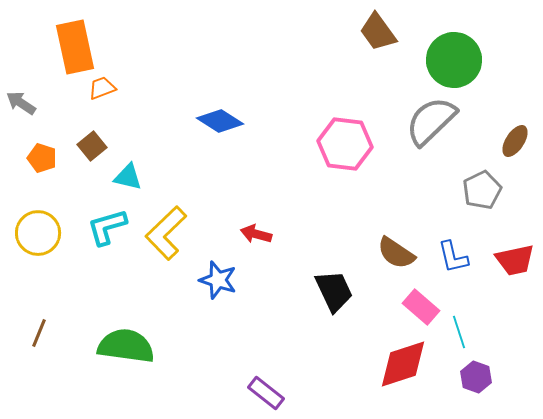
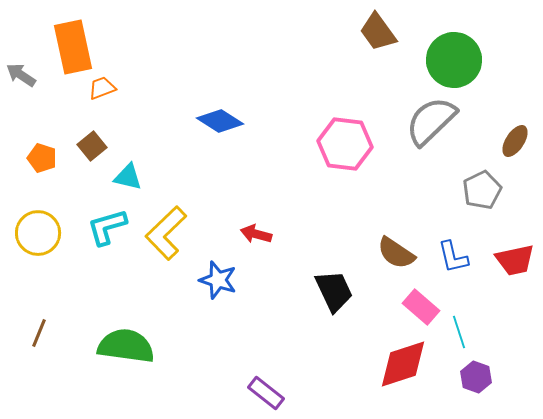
orange rectangle: moved 2 px left
gray arrow: moved 28 px up
